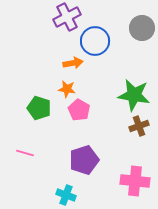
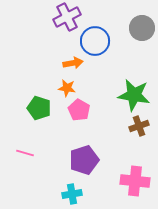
orange star: moved 1 px up
cyan cross: moved 6 px right, 1 px up; rotated 30 degrees counterclockwise
